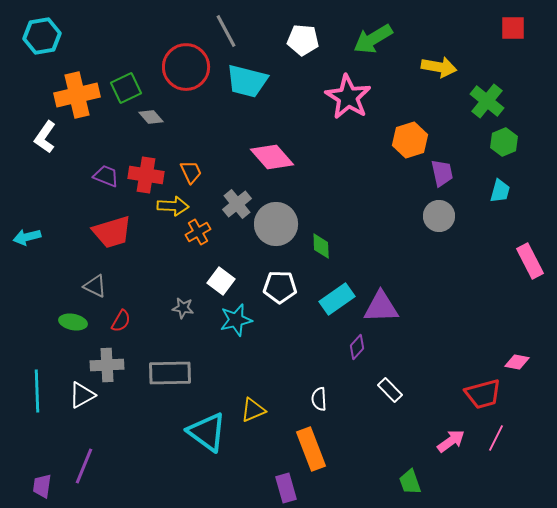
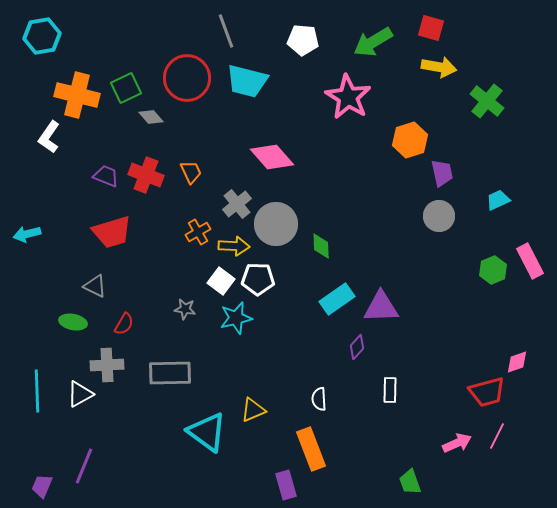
red square at (513, 28): moved 82 px left; rotated 16 degrees clockwise
gray line at (226, 31): rotated 8 degrees clockwise
green arrow at (373, 39): moved 3 px down
red circle at (186, 67): moved 1 px right, 11 px down
orange cross at (77, 95): rotated 27 degrees clockwise
white L-shape at (45, 137): moved 4 px right
green hexagon at (504, 142): moved 11 px left, 128 px down
red cross at (146, 175): rotated 12 degrees clockwise
cyan trapezoid at (500, 191): moved 2 px left, 9 px down; rotated 130 degrees counterclockwise
yellow arrow at (173, 206): moved 61 px right, 40 px down
cyan arrow at (27, 237): moved 3 px up
white pentagon at (280, 287): moved 22 px left, 8 px up
gray star at (183, 308): moved 2 px right, 1 px down
cyan star at (236, 320): moved 2 px up
red semicircle at (121, 321): moved 3 px right, 3 px down
pink diamond at (517, 362): rotated 30 degrees counterclockwise
white rectangle at (390, 390): rotated 45 degrees clockwise
red trapezoid at (483, 394): moved 4 px right, 2 px up
white triangle at (82, 395): moved 2 px left, 1 px up
pink line at (496, 438): moved 1 px right, 2 px up
pink arrow at (451, 441): moved 6 px right, 2 px down; rotated 12 degrees clockwise
purple trapezoid at (42, 486): rotated 15 degrees clockwise
purple rectangle at (286, 488): moved 3 px up
